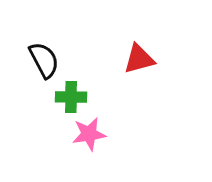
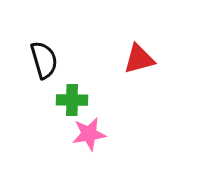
black semicircle: rotated 12 degrees clockwise
green cross: moved 1 px right, 3 px down
